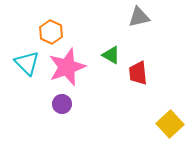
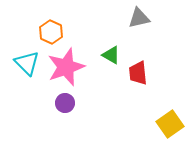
gray triangle: moved 1 px down
pink star: moved 1 px left
purple circle: moved 3 px right, 1 px up
yellow square: rotated 8 degrees clockwise
